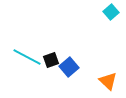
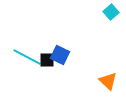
black square: moved 4 px left; rotated 21 degrees clockwise
blue square: moved 9 px left, 12 px up; rotated 24 degrees counterclockwise
